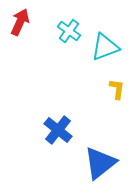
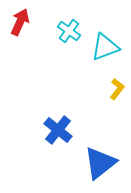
yellow L-shape: rotated 30 degrees clockwise
